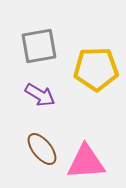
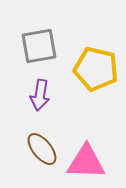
yellow pentagon: rotated 15 degrees clockwise
purple arrow: rotated 68 degrees clockwise
pink triangle: rotated 6 degrees clockwise
